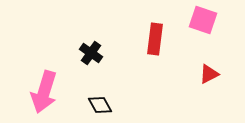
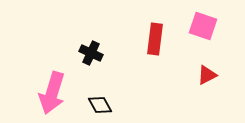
pink square: moved 6 px down
black cross: rotated 10 degrees counterclockwise
red triangle: moved 2 px left, 1 px down
pink arrow: moved 8 px right, 1 px down
